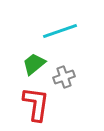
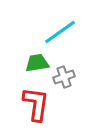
cyan line: moved 1 px down; rotated 16 degrees counterclockwise
green trapezoid: moved 3 px right, 1 px up; rotated 30 degrees clockwise
